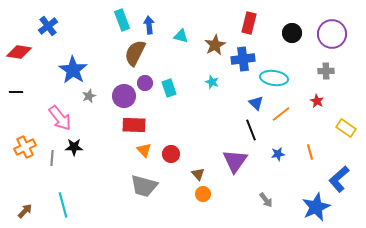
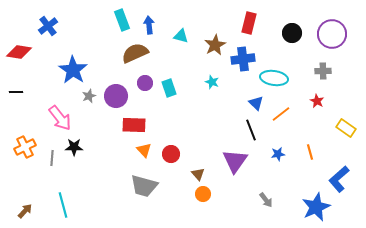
brown semicircle at (135, 53): rotated 40 degrees clockwise
gray cross at (326, 71): moved 3 px left
purple circle at (124, 96): moved 8 px left
